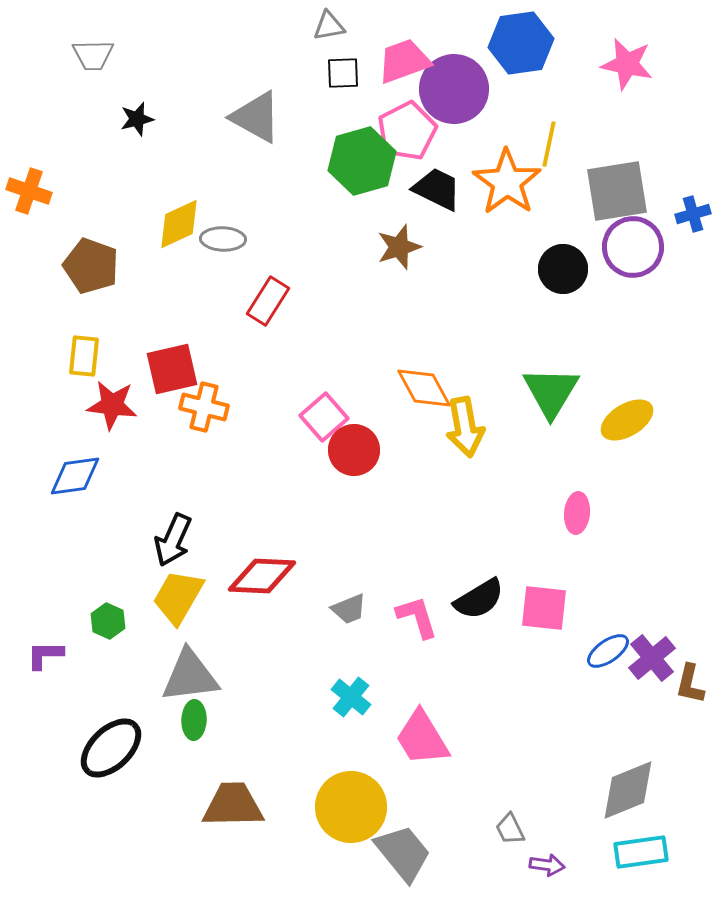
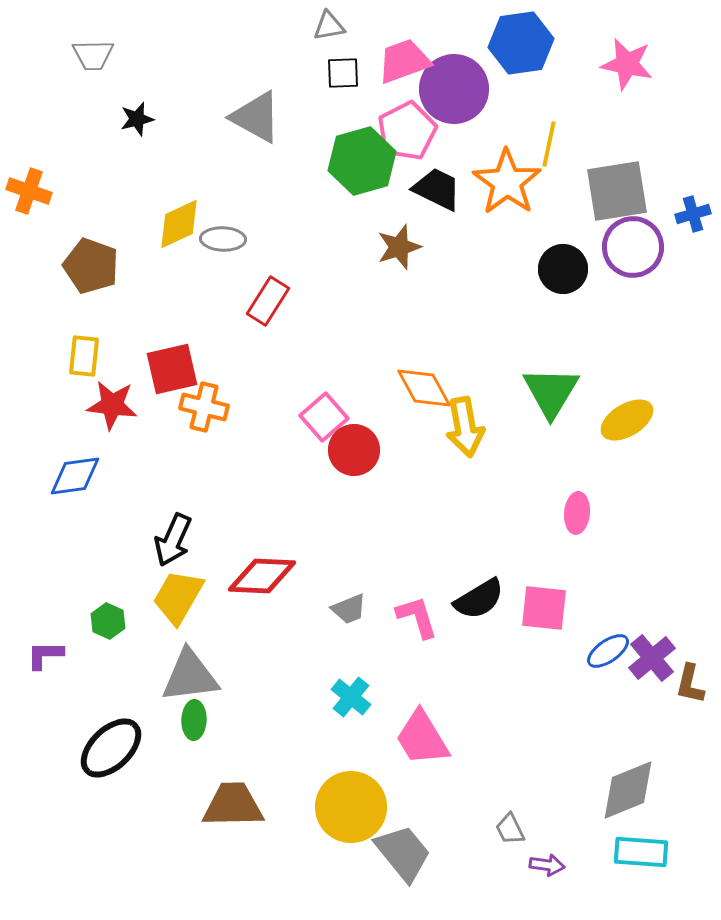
cyan rectangle at (641, 852): rotated 12 degrees clockwise
